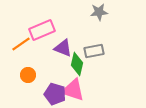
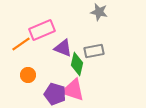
gray star: rotated 18 degrees clockwise
